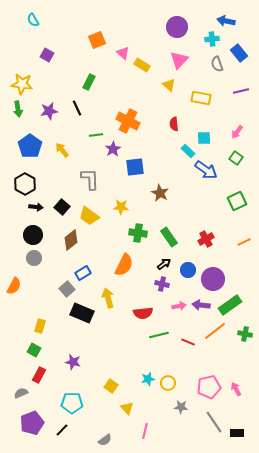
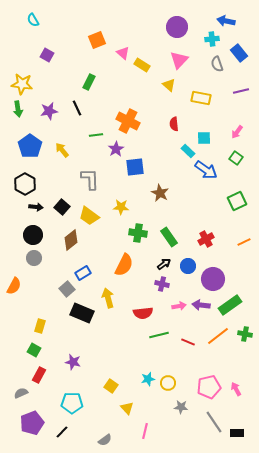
purple star at (113, 149): moved 3 px right
blue circle at (188, 270): moved 4 px up
orange line at (215, 331): moved 3 px right, 5 px down
black line at (62, 430): moved 2 px down
